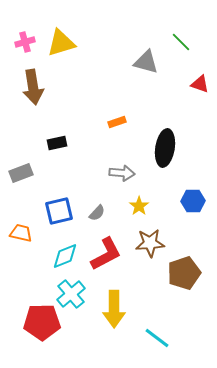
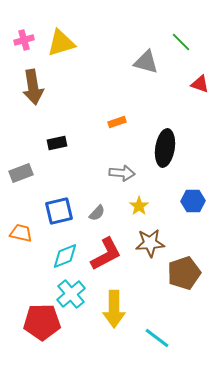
pink cross: moved 1 px left, 2 px up
